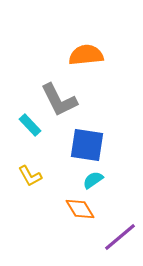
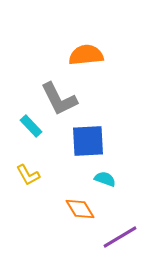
gray L-shape: moved 1 px up
cyan rectangle: moved 1 px right, 1 px down
blue square: moved 1 px right, 4 px up; rotated 12 degrees counterclockwise
yellow L-shape: moved 2 px left, 1 px up
cyan semicircle: moved 12 px right, 1 px up; rotated 55 degrees clockwise
purple line: rotated 9 degrees clockwise
